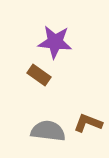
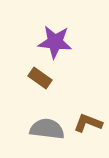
brown rectangle: moved 1 px right, 3 px down
gray semicircle: moved 1 px left, 2 px up
